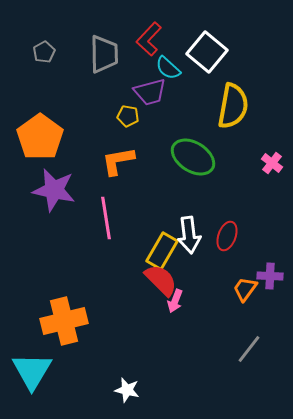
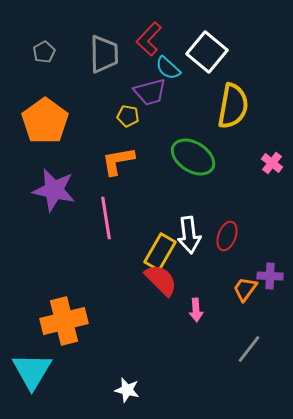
orange pentagon: moved 5 px right, 16 px up
yellow rectangle: moved 2 px left, 1 px down
pink arrow: moved 21 px right, 9 px down; rotated 25 degrees counterclockwise
